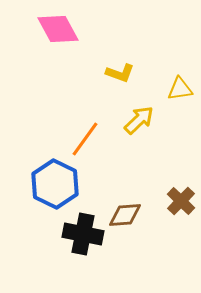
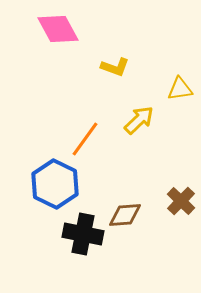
yellow L-shape: moved 5 px left, 6 px up
